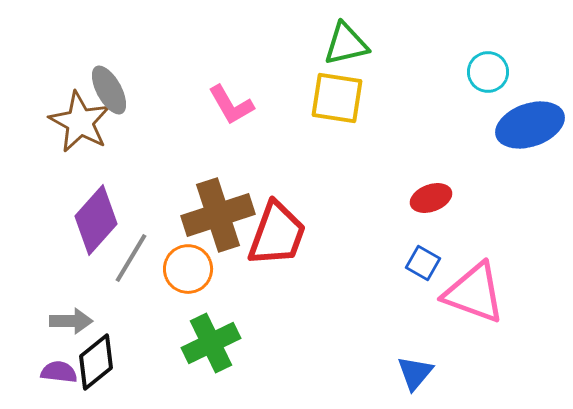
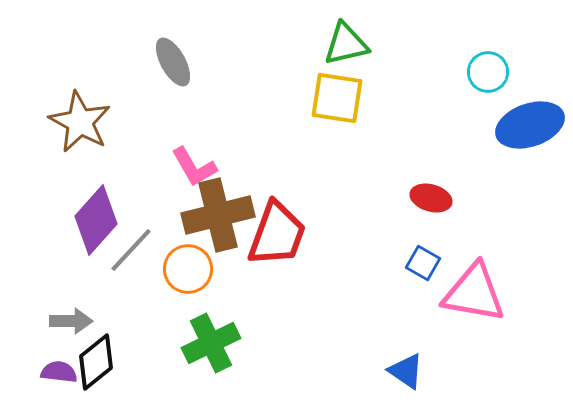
gray ellipse: moved 64 px right, 28 px up
pink L-shape: moved 37 px left, 62 px down
red ellipse: rotated 36 degrees clockwise
brown cross: rotated 4 degrees clockwise
gray line: moved 8 px up; rotated 12 degrees clockwise
pink triangle: rotated 10 degrees counterclockwise
blue triangle: moved 9 px left, 2 px up; rotated 36 degrees counterclockwise
